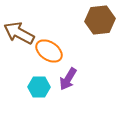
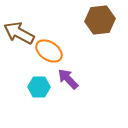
purple arrow: rotated 105 degrees clockwise
